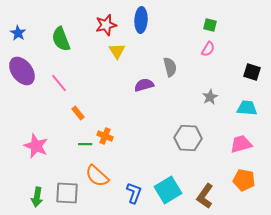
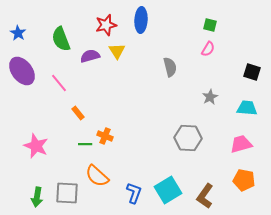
purple semicircle: moved 54 px left, 29 px up
